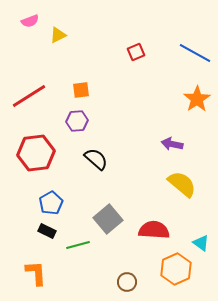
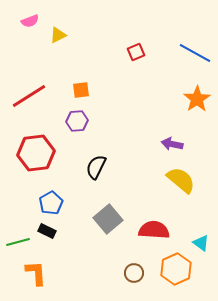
black semicircle: moved 8 px down; rotated 105 degrees counterclockwise
yellow semicircle: moved 1 px left, 4 px up
green line: moved 60 px left, 3 px up
brown circle: moved 7 px right, 9 px up
